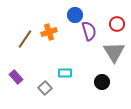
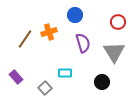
red circle: moved 1 px right, 2 px up
purple semicircle: moved 6 px left, 12 px down
